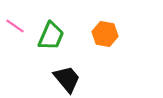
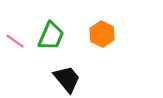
pink line: moved 15 px down
orange hexagon: moved 3 px left; rotated 15 degrees clockwise
